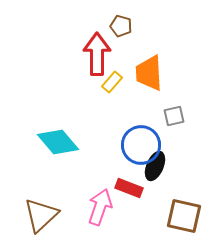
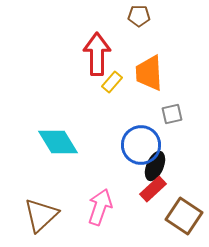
brown pentagon: moved 18 px right, 10 px up; rotated 15 degrees counterclockwise
gray square: moved 2 px left, 2 px up
cyan diamond: rotated 9 degrees clockwise
red rectangle: moved 24 px right, 1 px down; rotated 64 degrees counterclockwise
brown square: rotated 21 degrees clockwise
